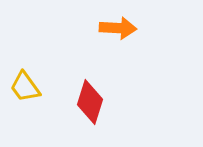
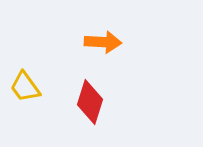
orange arrow: moved 15 px left, 14 px down
